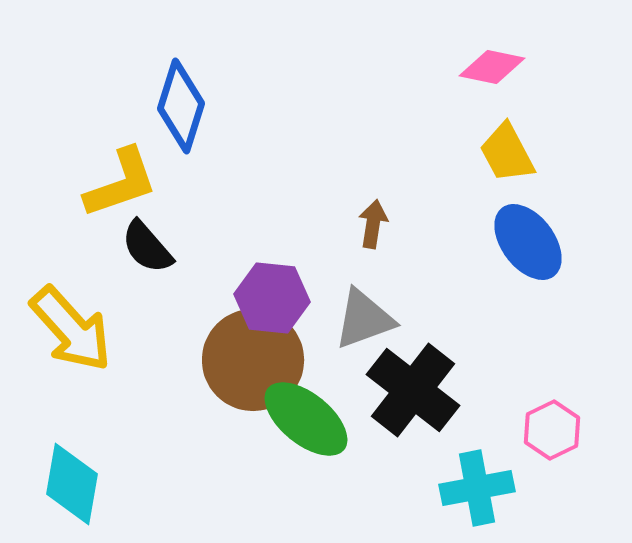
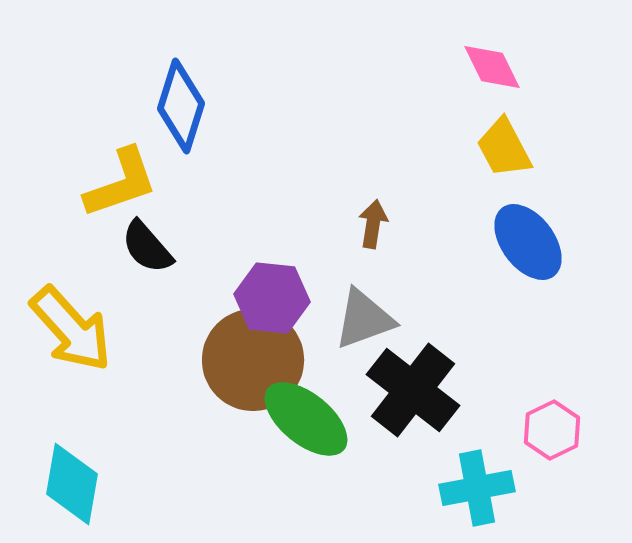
pink diamond: rotated 52 degrees clockwise
yellow trapezoid: moved 3 px left, 5 px up
